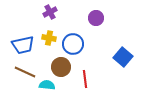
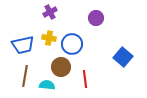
blue circle: moved 1 px left
brown line: moved 4 px down; rotated 75 degrees clockwise
